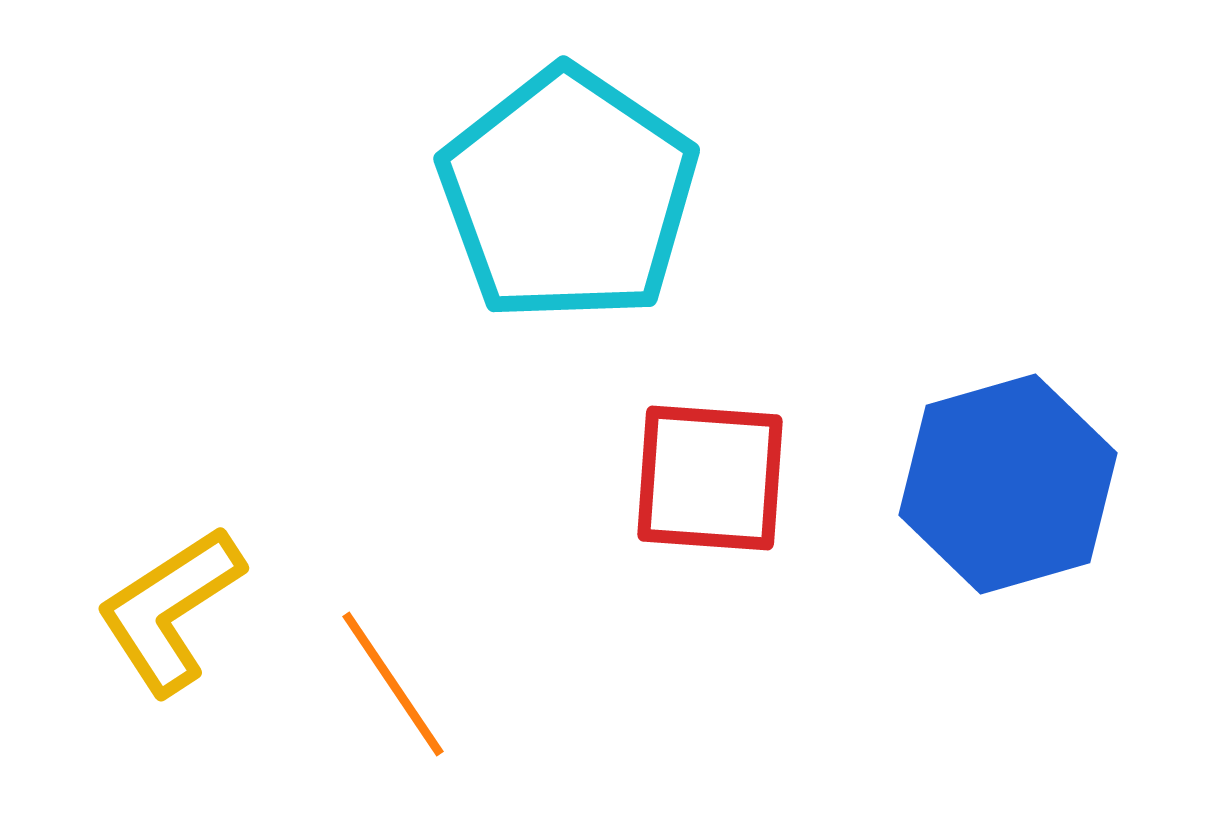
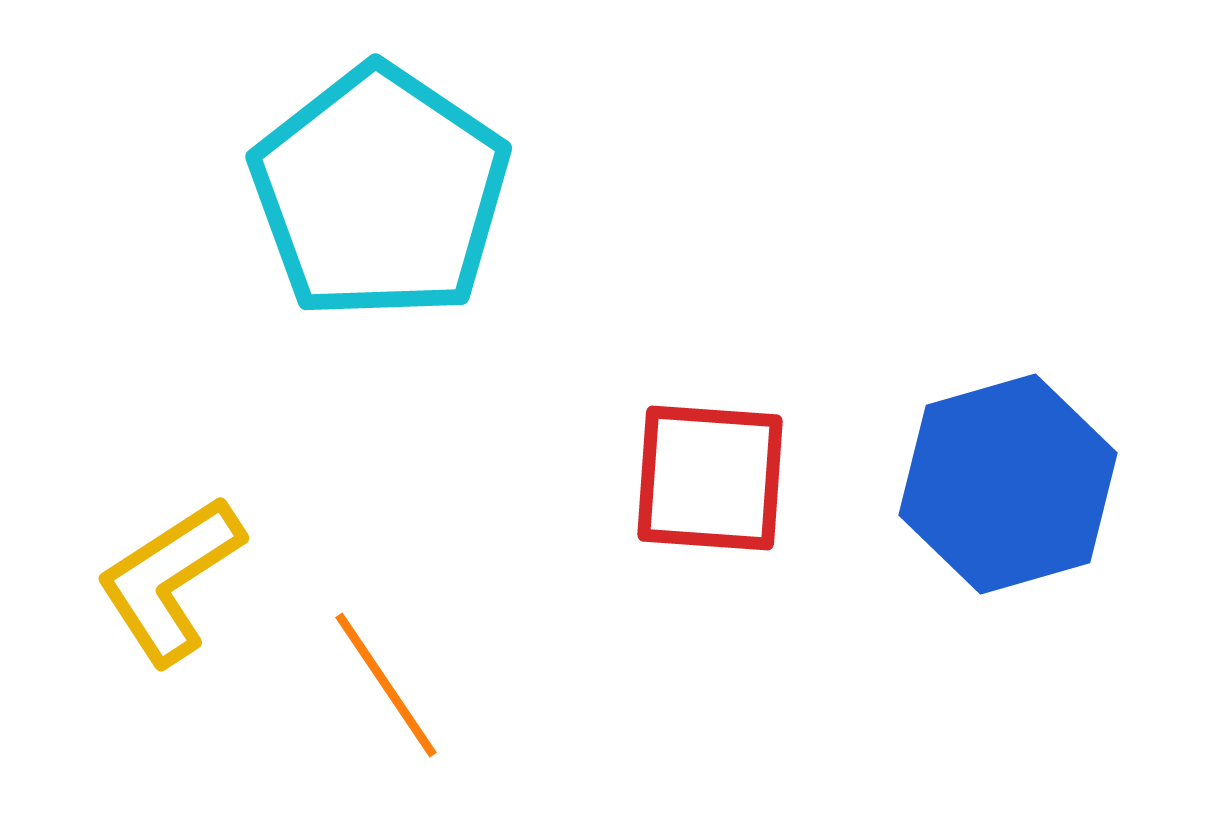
cyan pentagon: moved 188 px left, 2 px up
yellow L-shape: moved 30 px up
orange line: moved 7 px left, 1 px down
